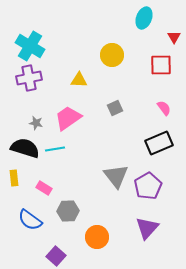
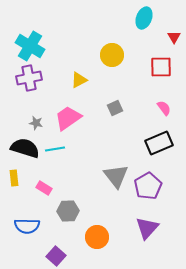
red square: moved 2 px down
yellow triangle: rotated 30 degrees counterclockwise
blue semicircle: moved 3 px left, 6 px down; rotated 35 degrees counterclockwise
